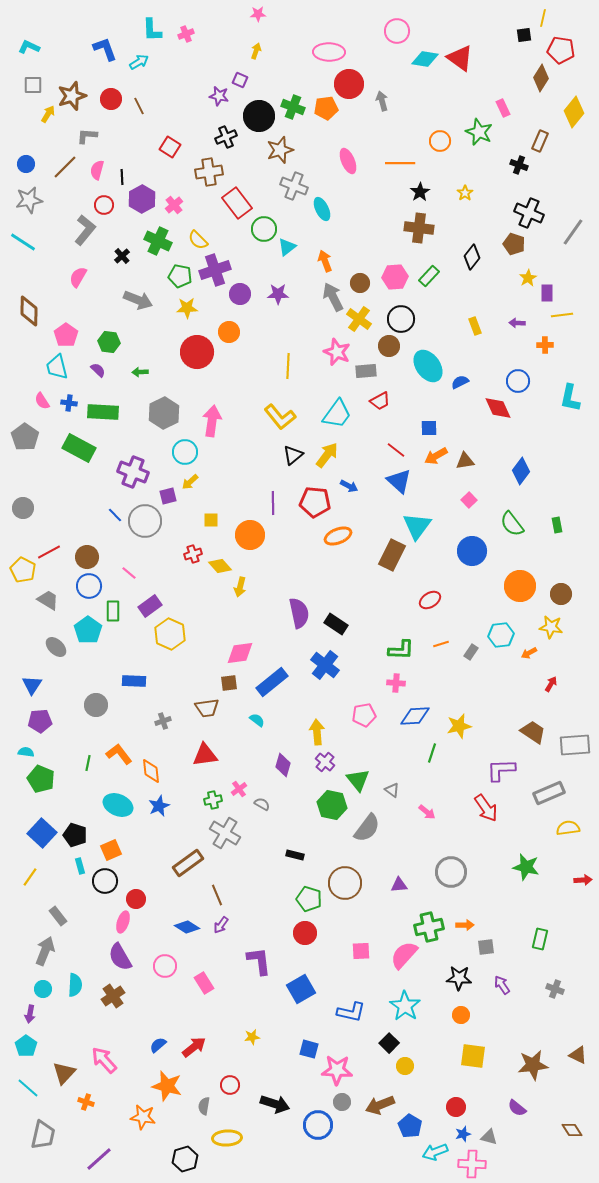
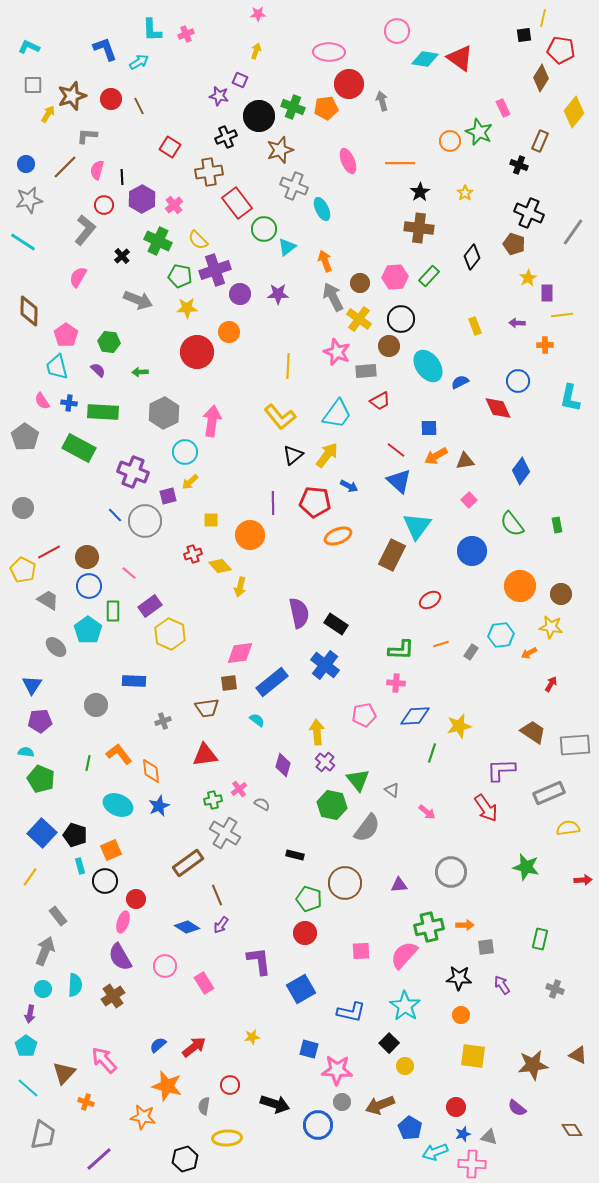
orange circle at (440, 141): moved 10 px right
blue pentagon at (410, 1126): moved 2 px down
